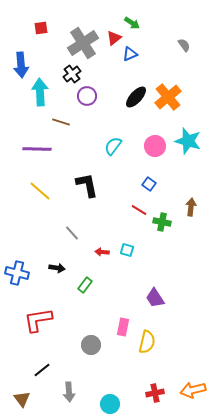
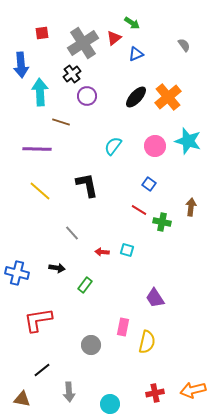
red square: moved 1 px right, 5 px down
blue triangle: moved 6 px right
brown triangle: rotated 42 degrees counterclockwise
